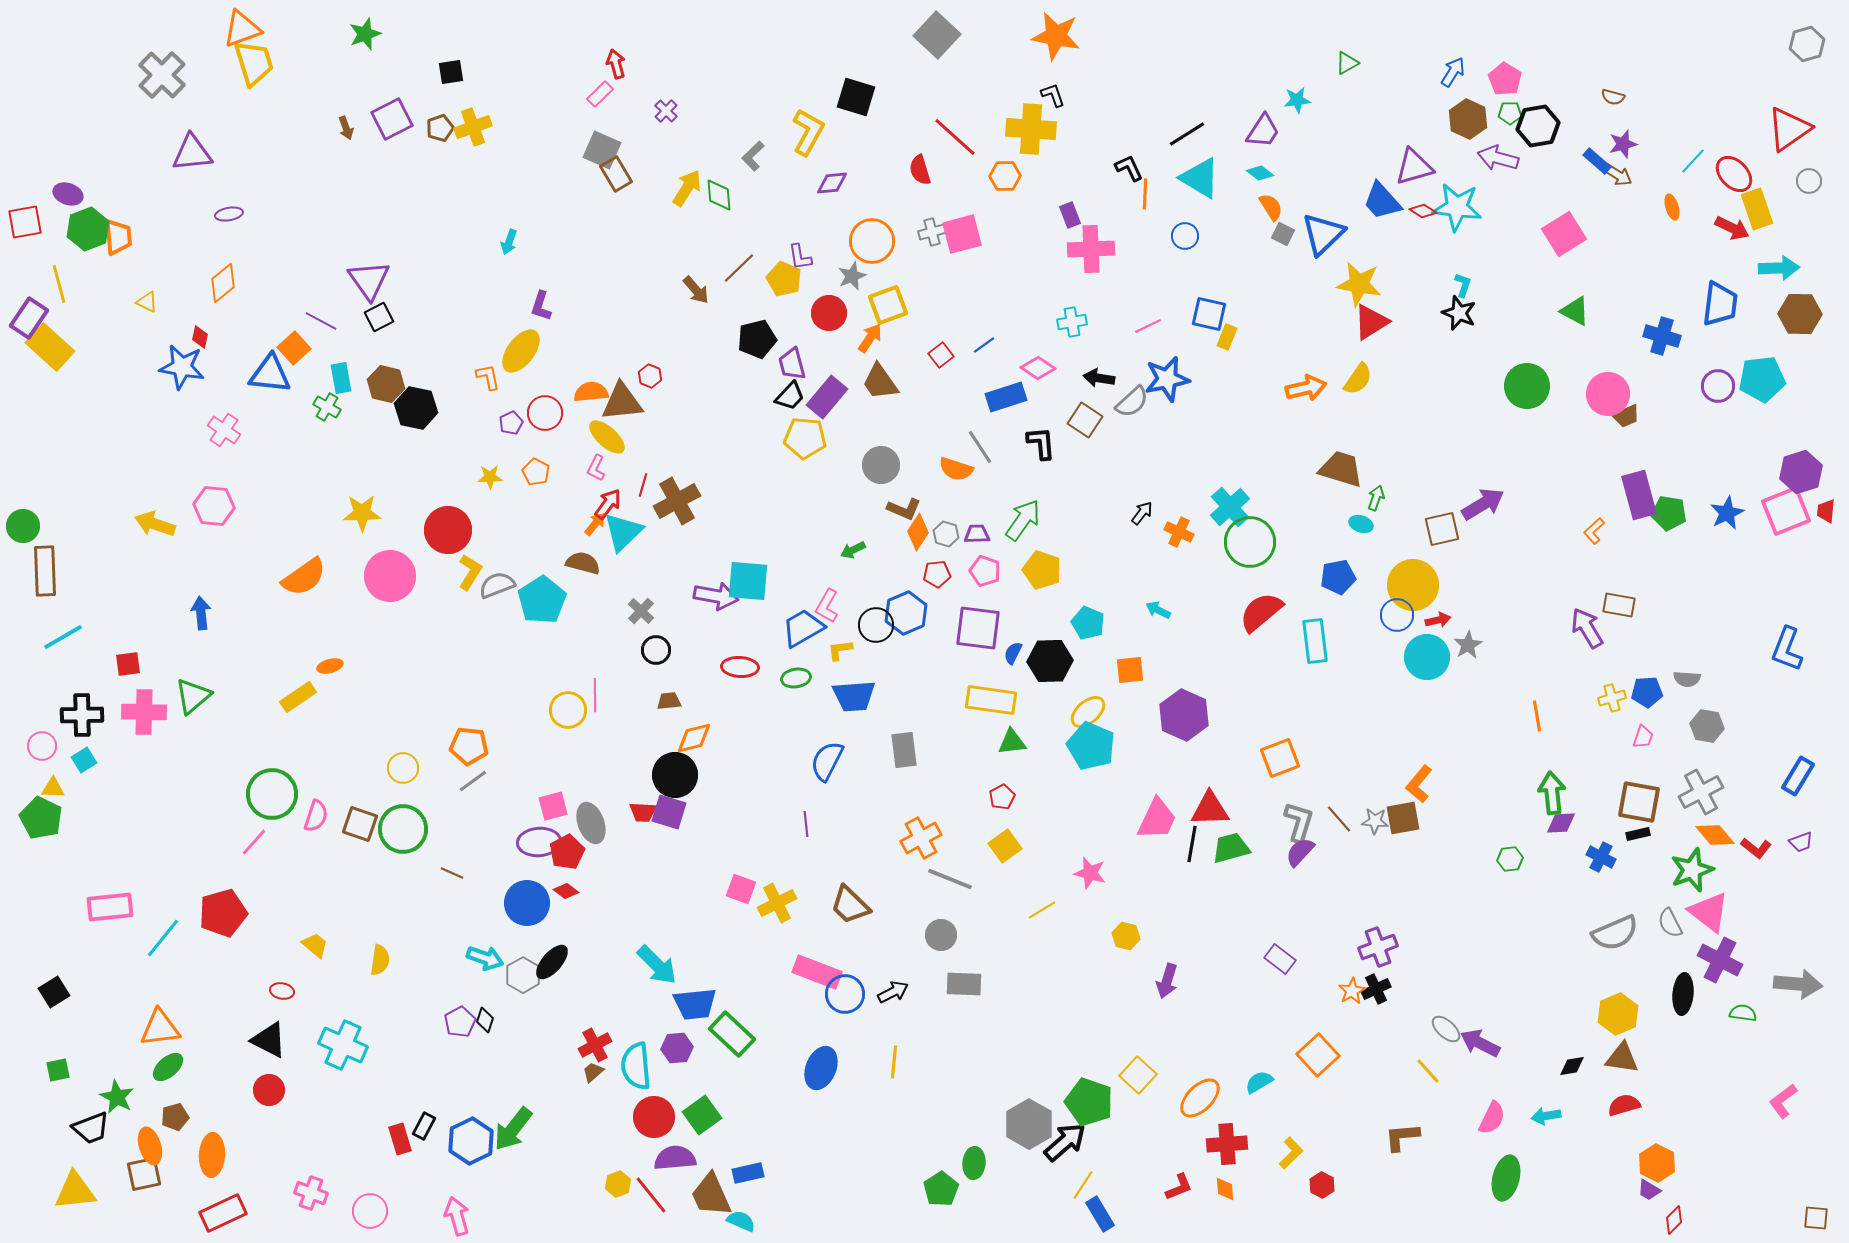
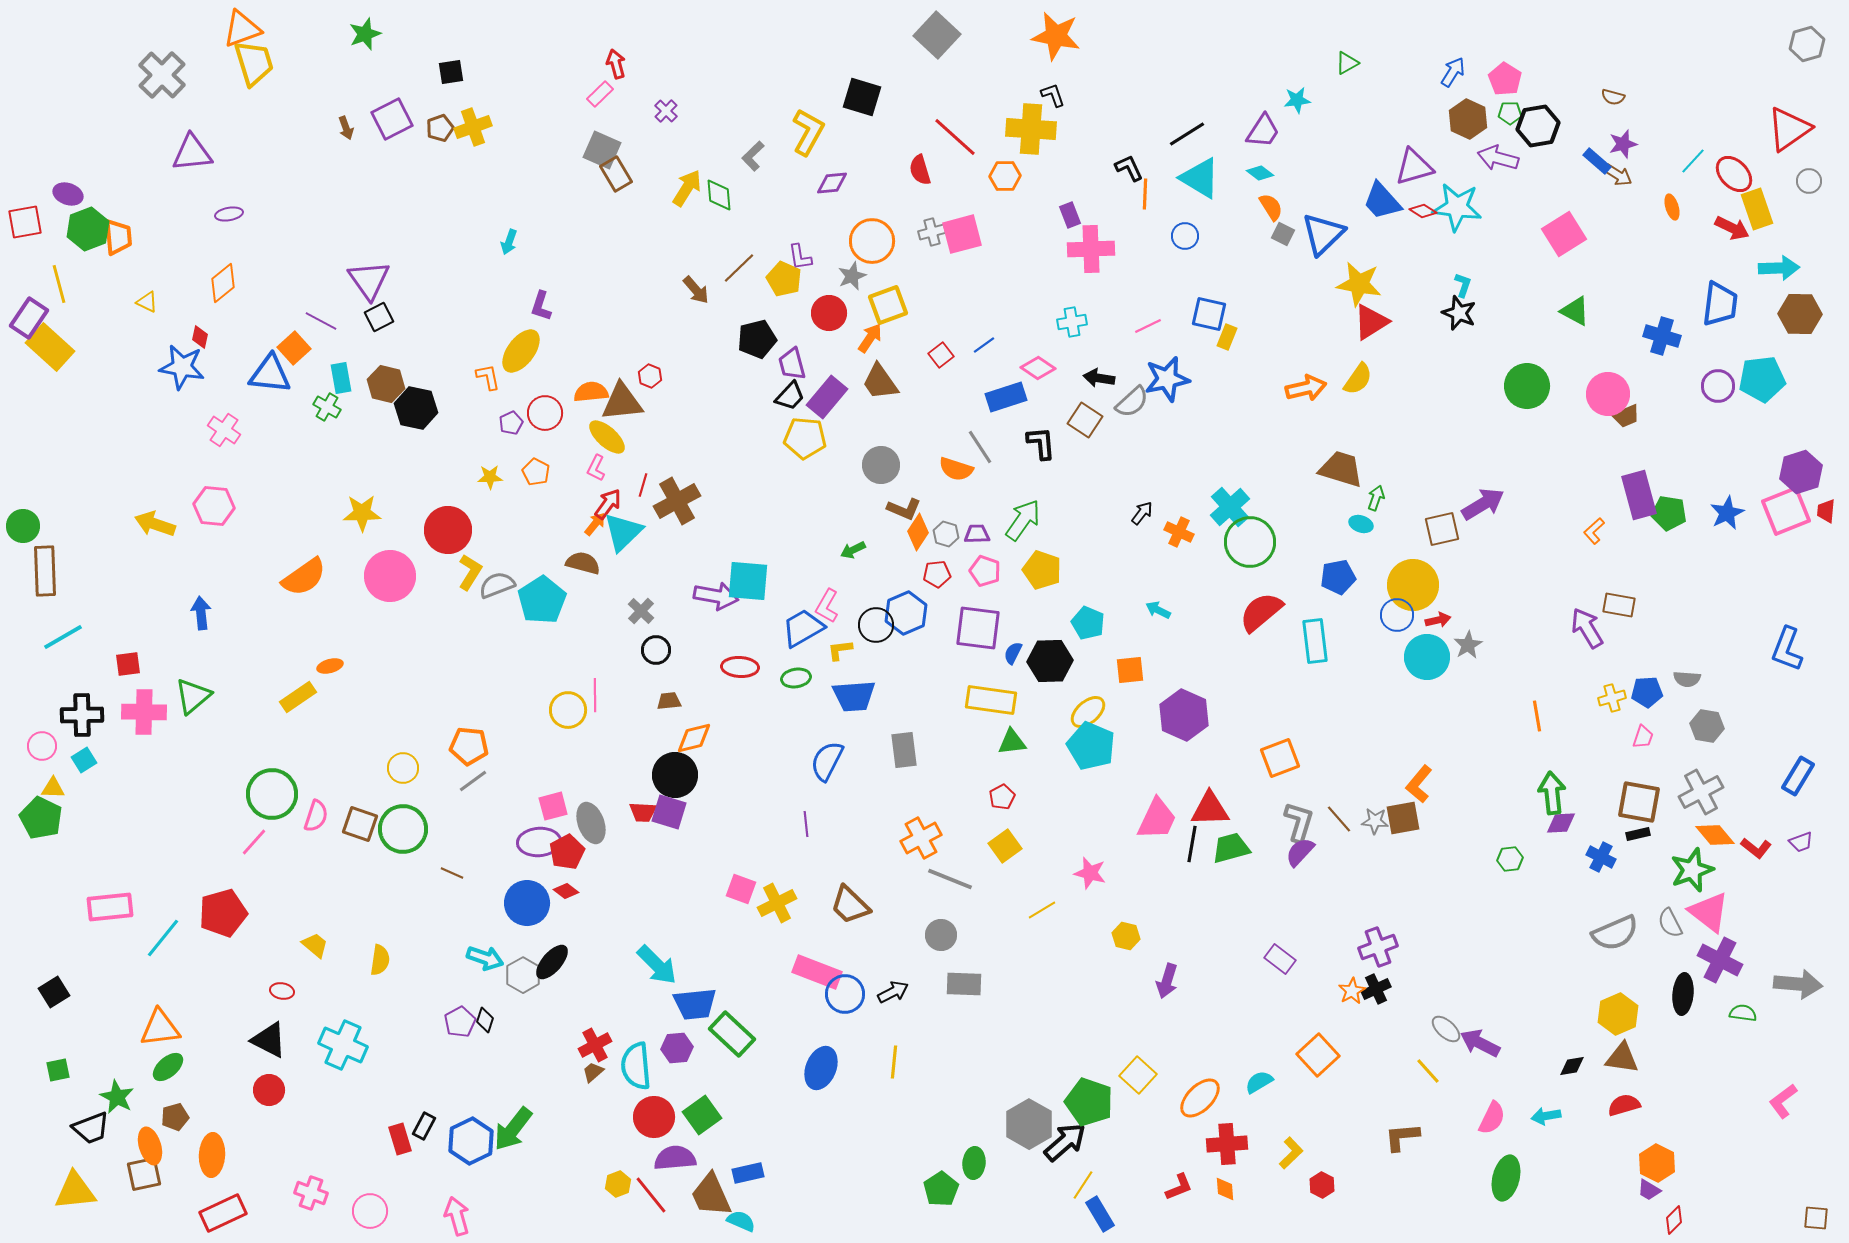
black square at (856, 97): moved 6 px right
